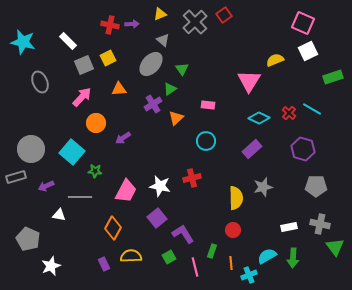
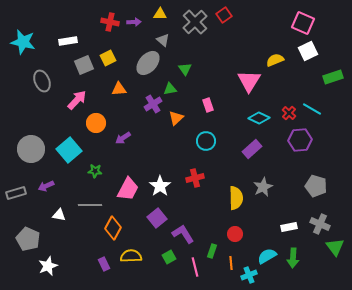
yellow triangle at (160, 14): rotated 24 degrees clockwise
purple arrow at (132, 24): moved 2 px right, 2 px up
red cross at (110, 25): moved 3 px up
white rectangle at (68, 41): rotated 54 degrees counterclockwise
gray ellipse at (151, 64): moved 3 px left, 1 px up
green triangle at (182, 69): moved 3 px right
gray ellipse at (40, 82): moved 2 px right, 1 px up
green triangle at (170, 89): rotated 24 degrees clockwise
pink arrow at (82, 97): moved 5 px left, 3 px down
pink rectangle at (208, 105): rotated 64 degrees clockwise
purple hexagon at (303, 149): moved 3 px left, 9 px up; rotated 20 degrees counterclockwise
cyan square at (72, 152): moved 3 px left, 2 px up; rotated 10 degrees clockwise
gray rectangle at (16, 177): moved 16 px down
red cross at (192, 178): moved 3 px right
white star at (160, 186): rotated 25 degrees clockwise
gray pentagon at (316, 186): rotated 15 degrees clockwise
gray star at (263, 187): rotated 12 degrees counterclockwise
pink trapezoid at (126, 191): moved 2 px right, 2 px up
gray line at (80, 197): moved 10 px right, 8 px down
gray cross at (320, 224): rotated 12 degrees clockwise
red circle at (233, 230): moved 2 px right, 4 px down
white star at (51, 266): moved 3 px left
